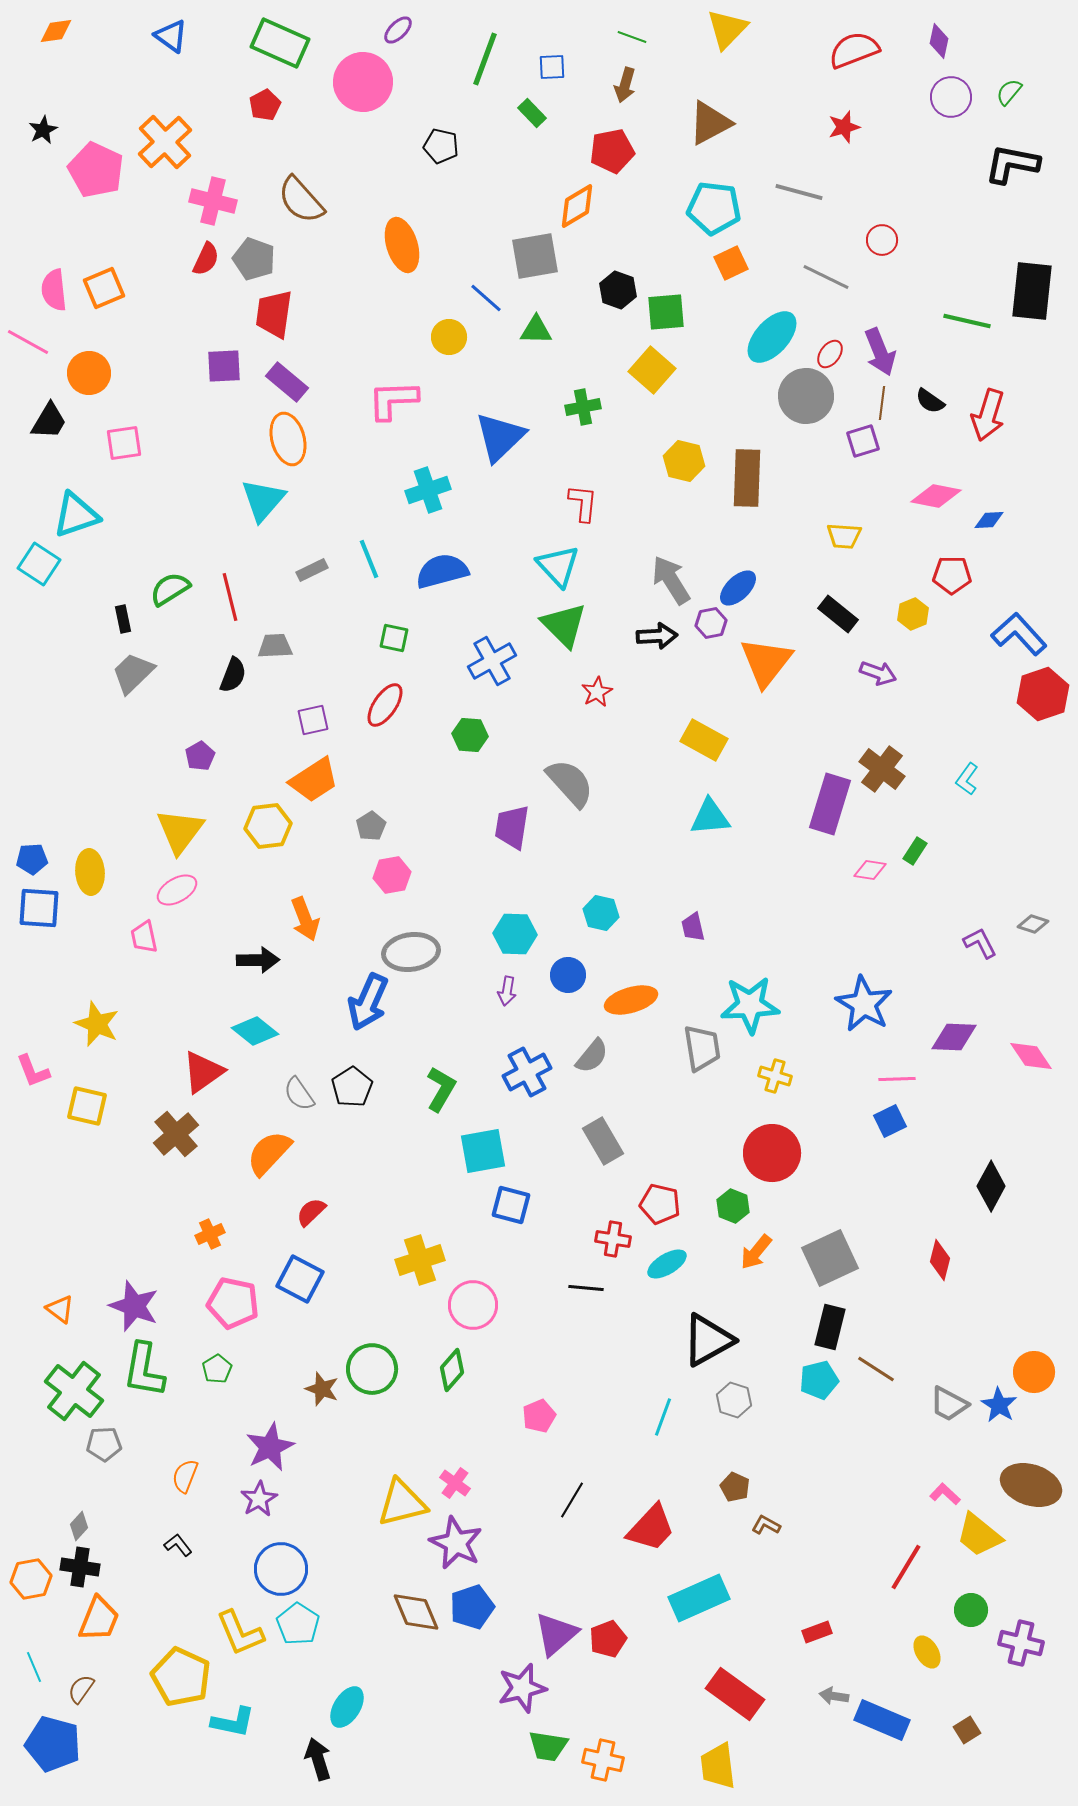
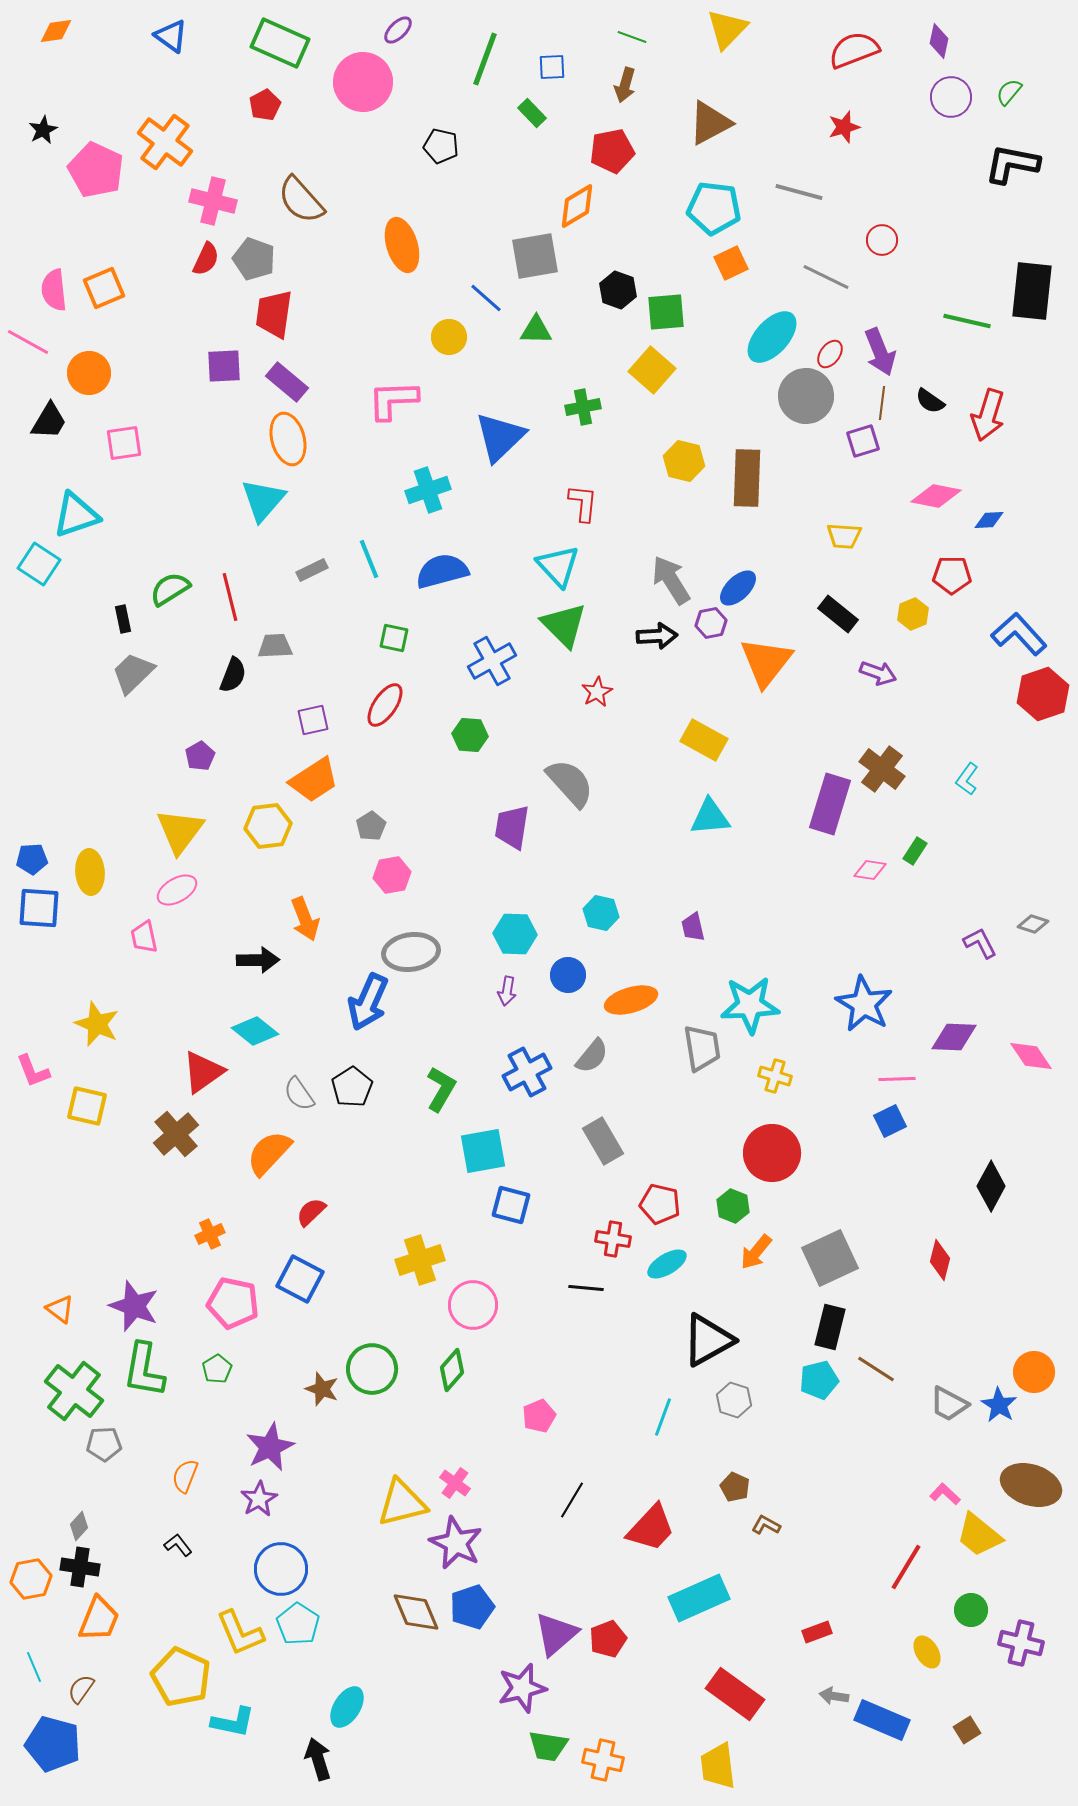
orange cross at (165, 142): rotated 10 degrees counterclockwise
